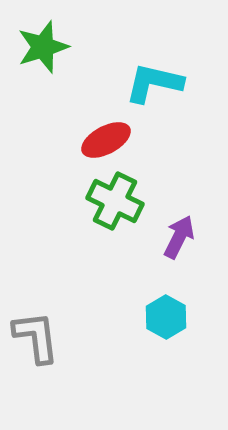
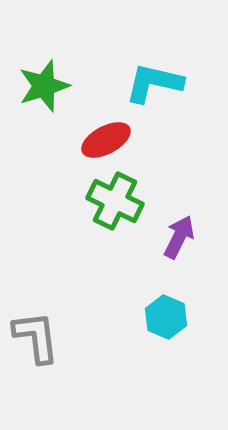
green star: moved 1 px right, 39 px down
cyan hexagon: rotated 6 degrees counterclockwise
